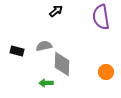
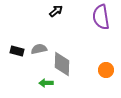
gray semicircle: moved 5 px left, 3 px down
orange circle: moved 2 px up
